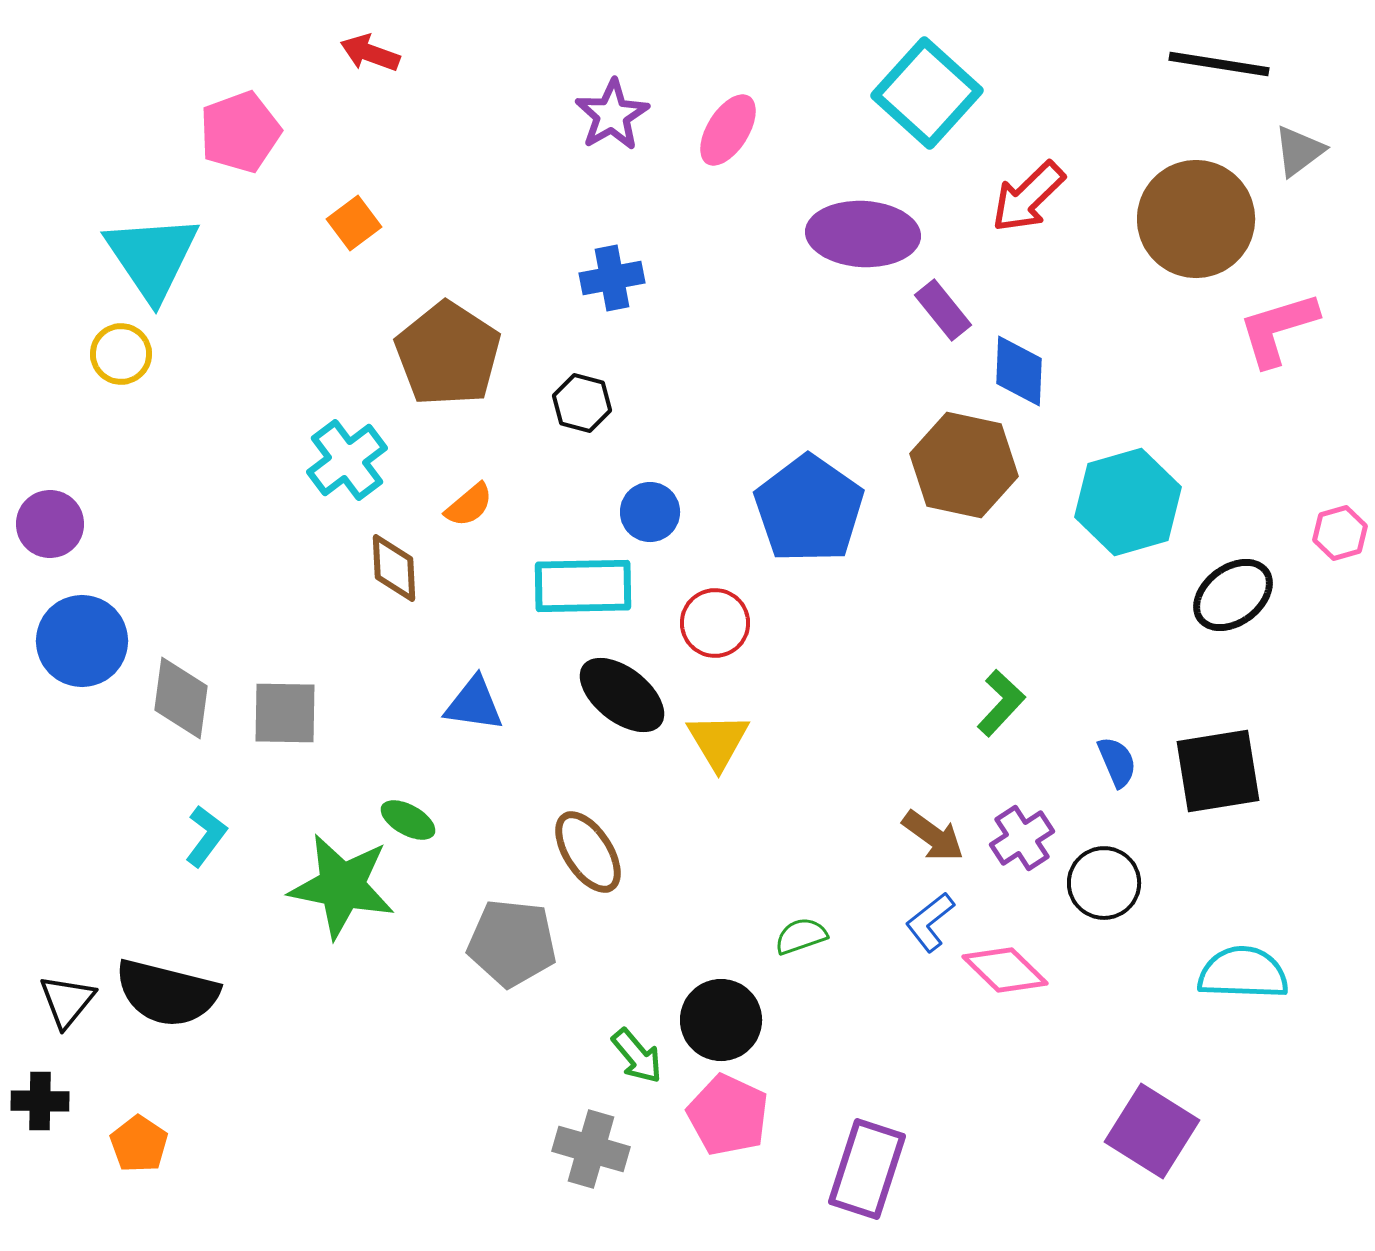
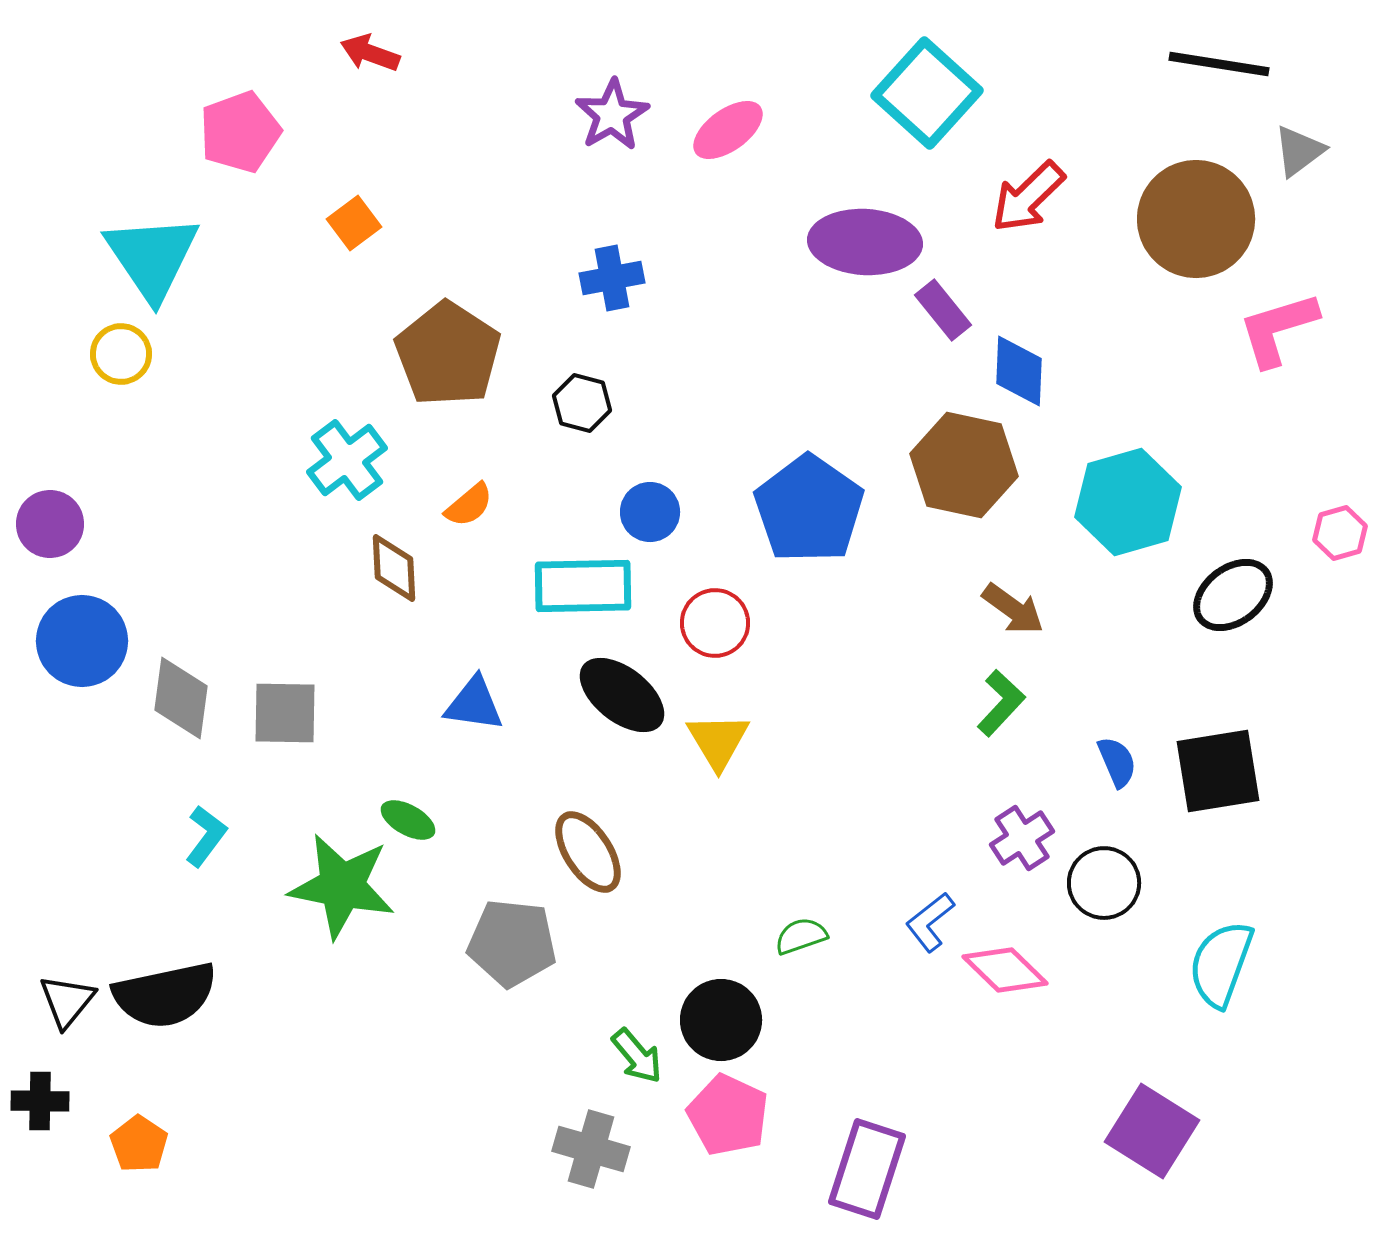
pink ellipse at (728, 130): rotated 22 degrees clockwise
purple ellipse at (863, 234): moved 2 px right, 8 px down
brown arrow at (933, 836): moved 80 px right, 227 px up
cyan semicircle at (1243, 973): moved 22 px left, 9 px up; rotated 72 degrees counterclockwise
black semicircle at (167, 993): moved 2 px left, 2 px down; rotated 26 degrees counterclockwise
